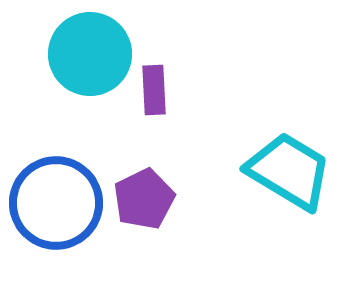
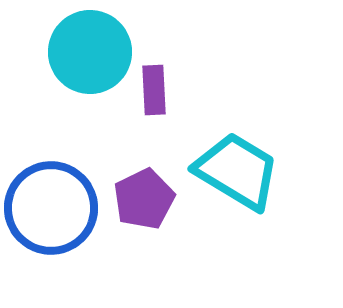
cyan circle: moved 2 px up
cyan trapezoid: moved 52 px left
blue circle: moved 5 px left, 5 px down
